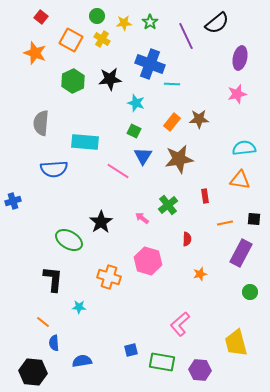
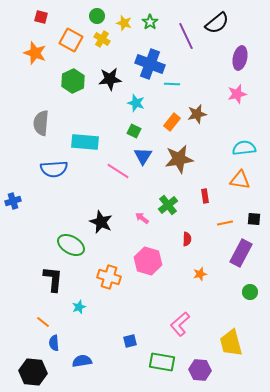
red square at (41, 17): rotated 24 degrees counterclockwise
yellow star at (124, 23): rotated 21 degrees clockwise
brown star at (199, 119): moved 2 px left, 5 px up; rotated 12 degrees counterclockwise
black star at (101, 222): rotated 15 degrees counterclockwise
green ellipse at (69, 240): moved 2 px right, 5 px down
cyan star at (79, 307): rotated 24 degrees counterclockwise
yellow trapezoid at (236, 343): moved 5 px left
blue square at (131, 350): moved 1 px left, 9 px up
